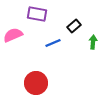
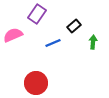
purple rectangle: rotated 66 degrees counterclockwise
